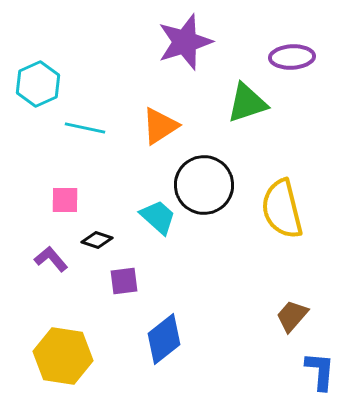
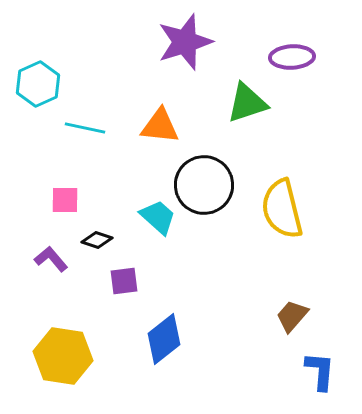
orange triangle: rotated 39 degrees clockwise
